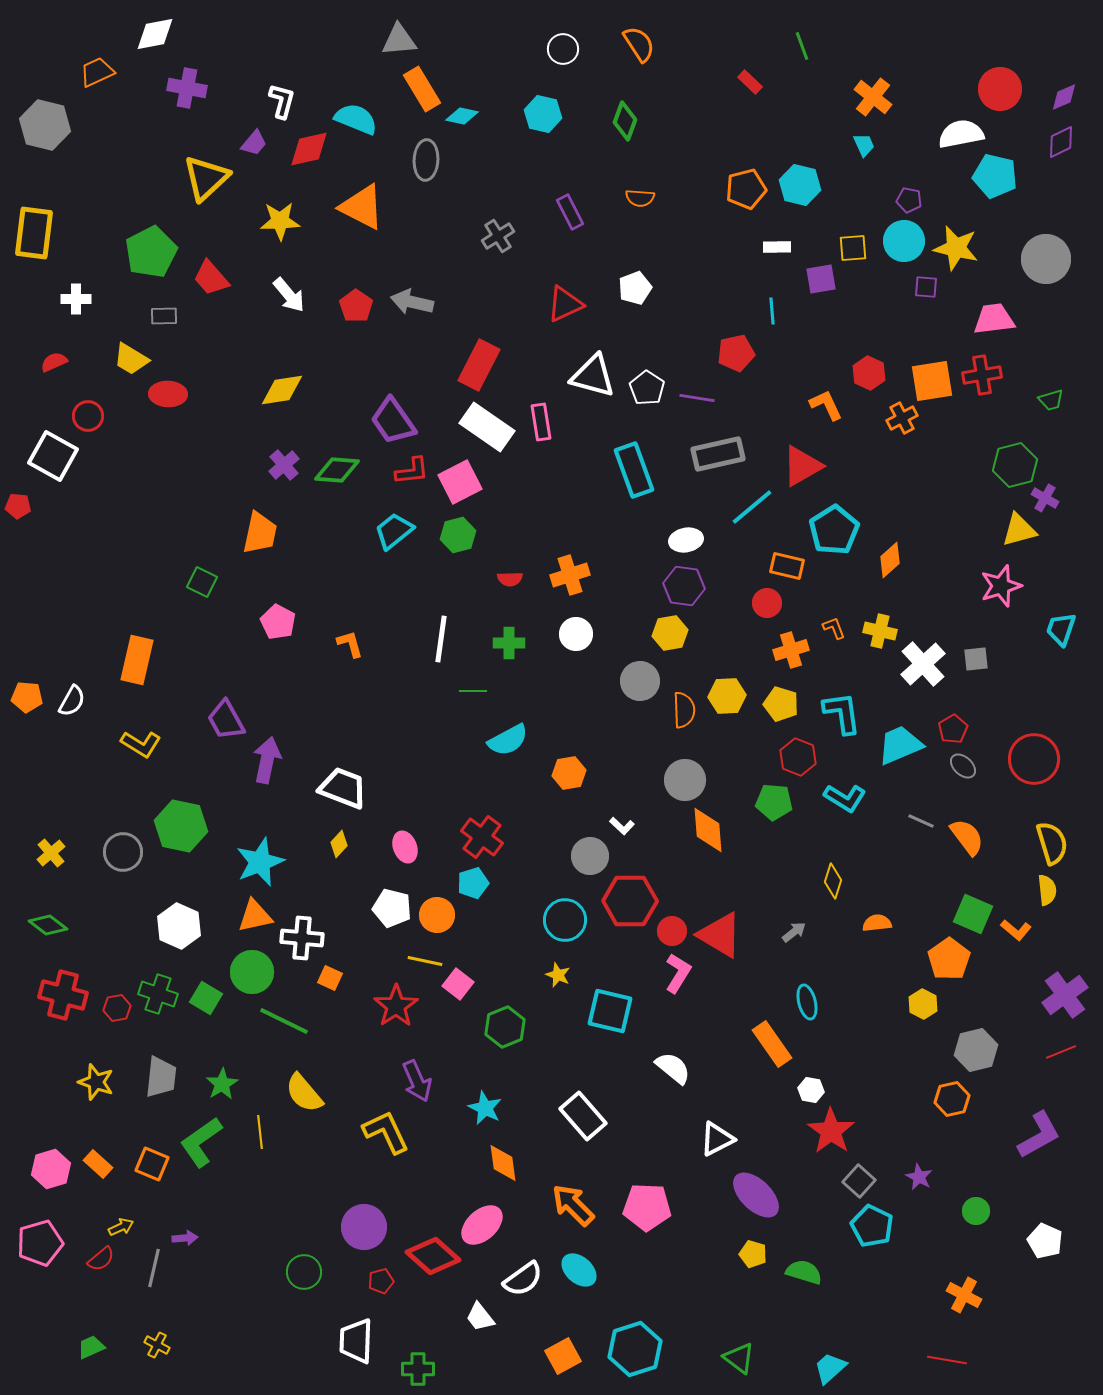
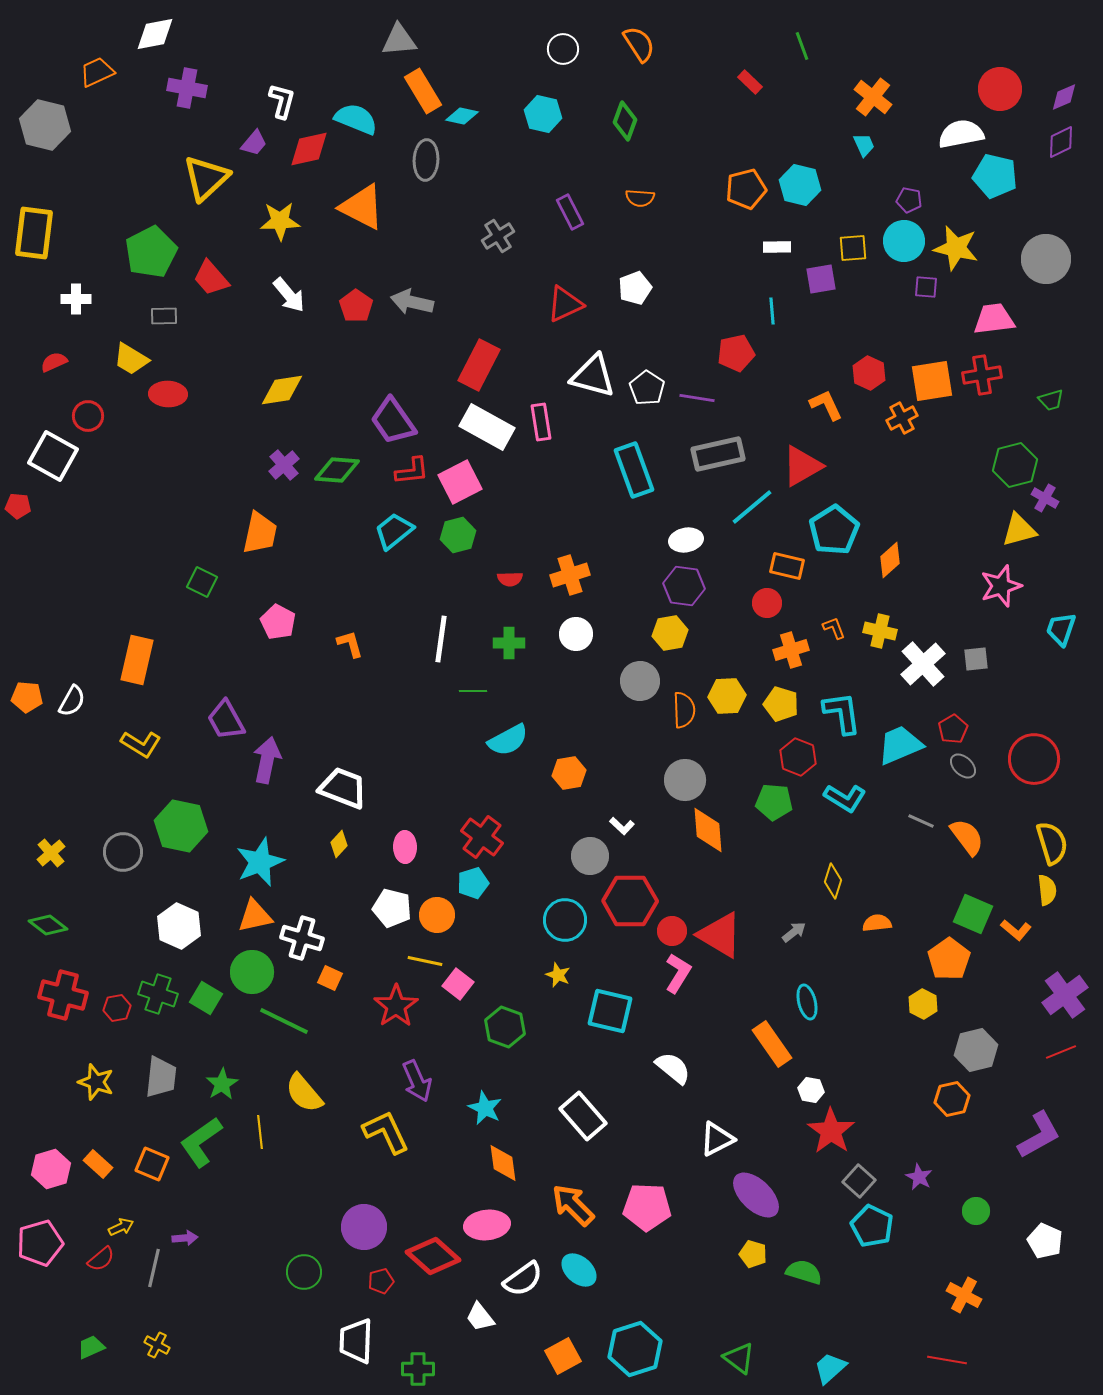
orange rectangle at (422, 89): moved 1 px right, 2 px down
white rectangle at (487, 427): rotated 6 degrees counterclockwise
pink ellipse at (405, 847): rotated 20 degrees clockwise
white cross at (302, 938): rotated 12 degrees clockwise
green hexagon at (505, 1027): rotated 18 degrees counterclockwise
pink ellipse at (482, 1225): moved 5 px right; rotated 36 degrees clockwise
